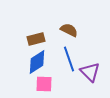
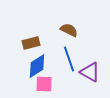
brown rectangle: moved 5 px left, 4 px down
blue diamond: moved 4 px down
purple triangle: rotated 15 degrees counterclockwise
